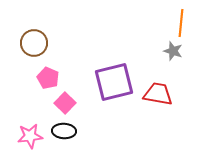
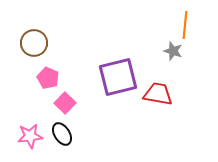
orange line: moved 4 px right, 2 px down
purple square: moved 4 px right, 5 px up
black ellipse: moved 2 px left, 3 px down; rotated 55 degrees clockwise
